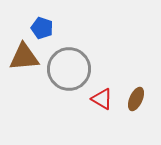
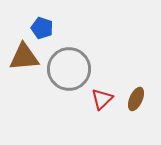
red triangle: rotated 45 degrees clockwise
